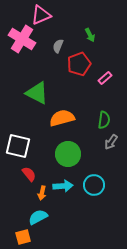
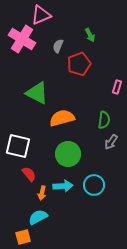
pink rectangle: moved 12 px right, 9 px down; rotated 32 degrees counterclockwise
